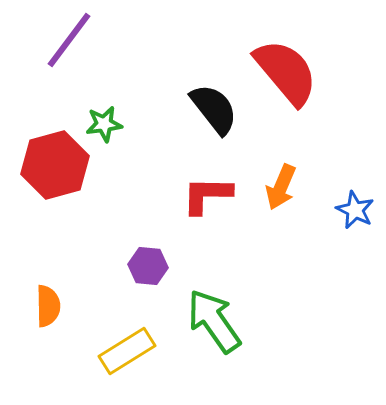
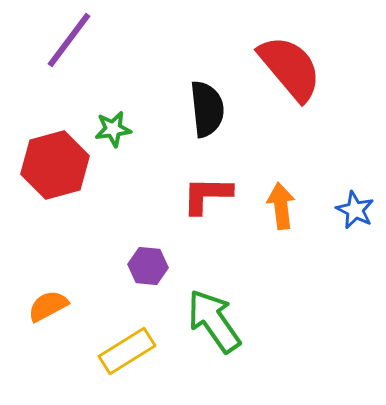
red semicircle: moved 4 px right, 4 px up
black semicircle: moved 7 px left; rotated 32 degrees clockwise
green star: moved 9 px right, 5 px down
orange arrow: moved 19 px down; rotated 150 degrees clockwise
orange semicircle: rotated 117 degrees counterclockwise
